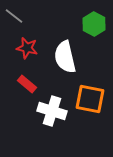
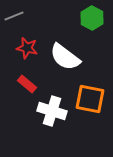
gray line: rotated 60 degrees counterclockwise
green hexagon: moved 2 px left, 6 px up
white semicircle: rotated 40 degrees counterclockwise
